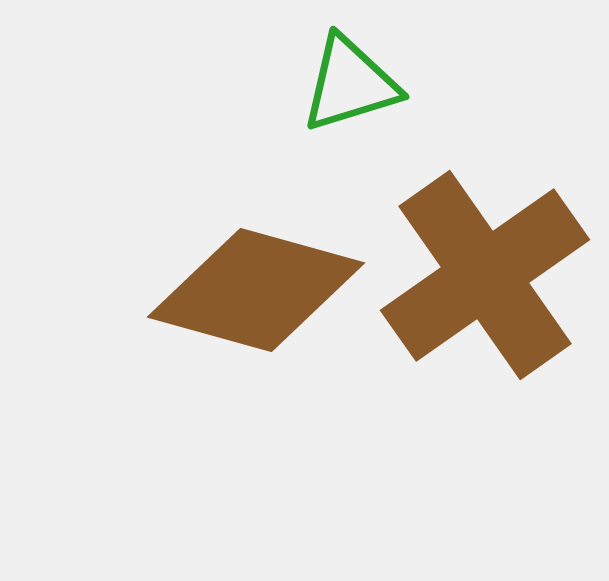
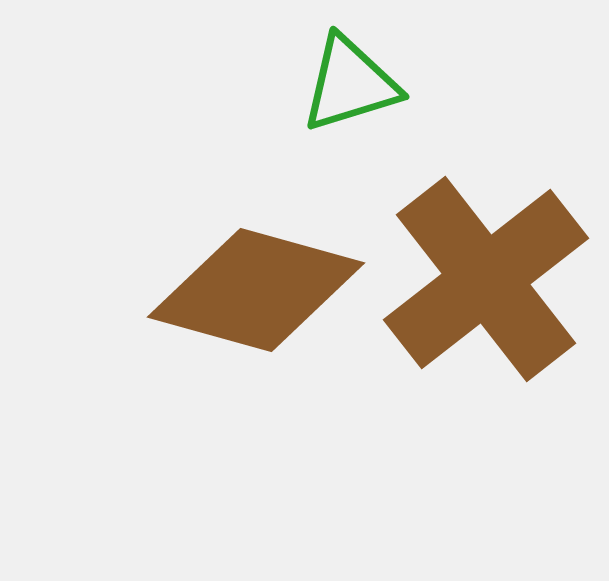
brown cross: moved 1 px right, 4 px down; rotated 3 degrees counterclockwise
